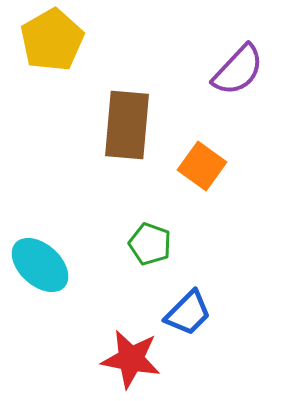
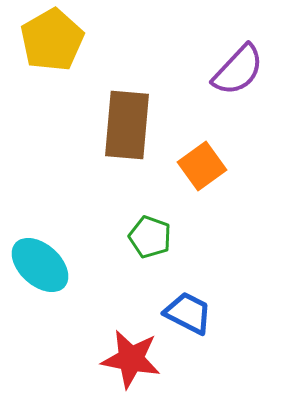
orange square: rotated 18 degrees clockwise
green pentagon: moved 7 px up
blue trapezoid: rotated 108 degrees counterclockwise
